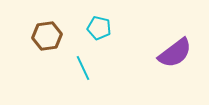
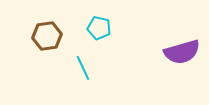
purple semicircle: moved 7 px right, 1 px up; rotated 21 degrees clockwise
